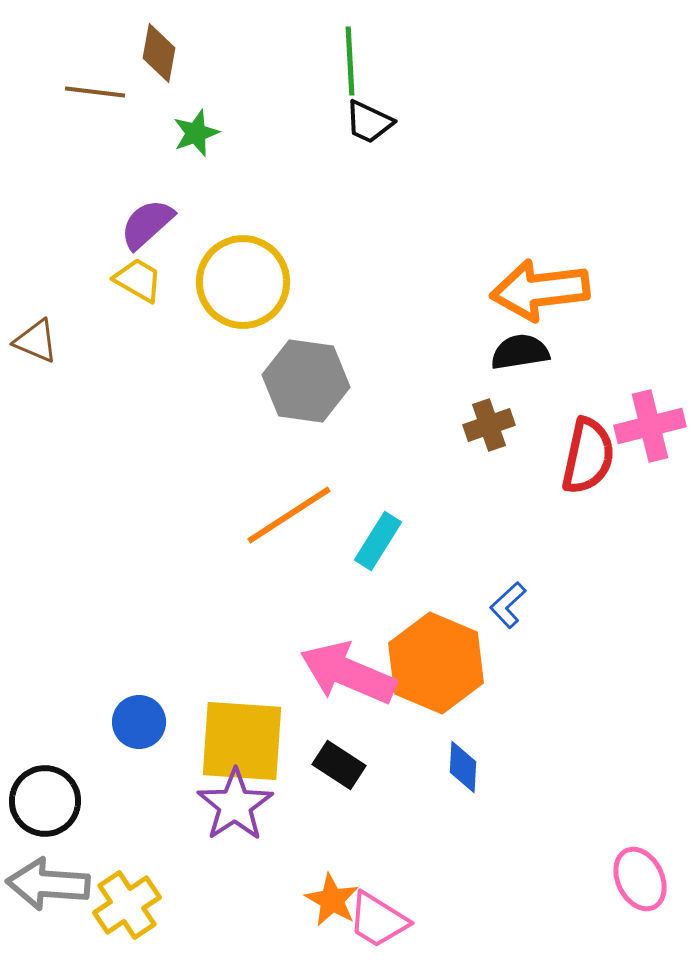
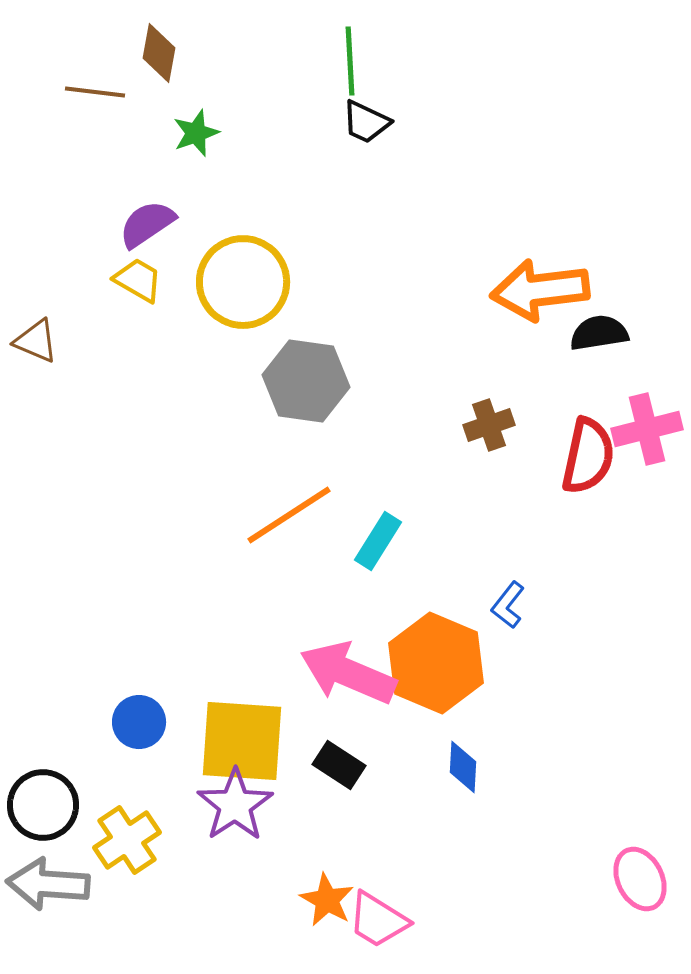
black trapezoid: moved 3 px left
purple semicircle: rotated 8 degrees clockwise
black semicircle: moved 79 px right, 19 px up
pink cross: moved 3 px left, 3 px down
blue L-shape: rotated 9 degrees counterclockwise
black circle: moved 2 px left, 4 px down
orange star: moved 5 px left
yellow cross: moved 65 px up
